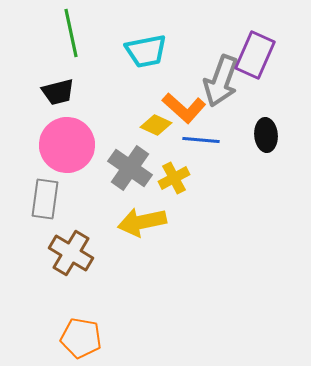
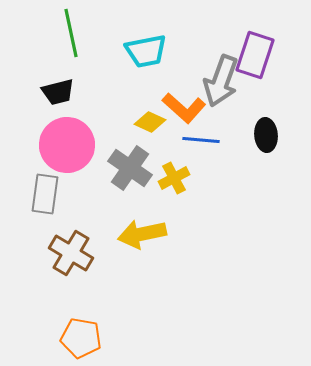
purple rectangle: rotated 6 degrees counterclockwise
yellow diamond: moved 6 px left, 3 px up
gray rectangle: moved 5 px up
yellow arrow: moved 12 px down
